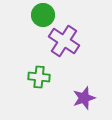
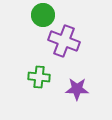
purple cross: rotated 12 degrees counterclockwise
purple star: moved 7 px left, 9 px up; rotated 20 degrees clockwise
